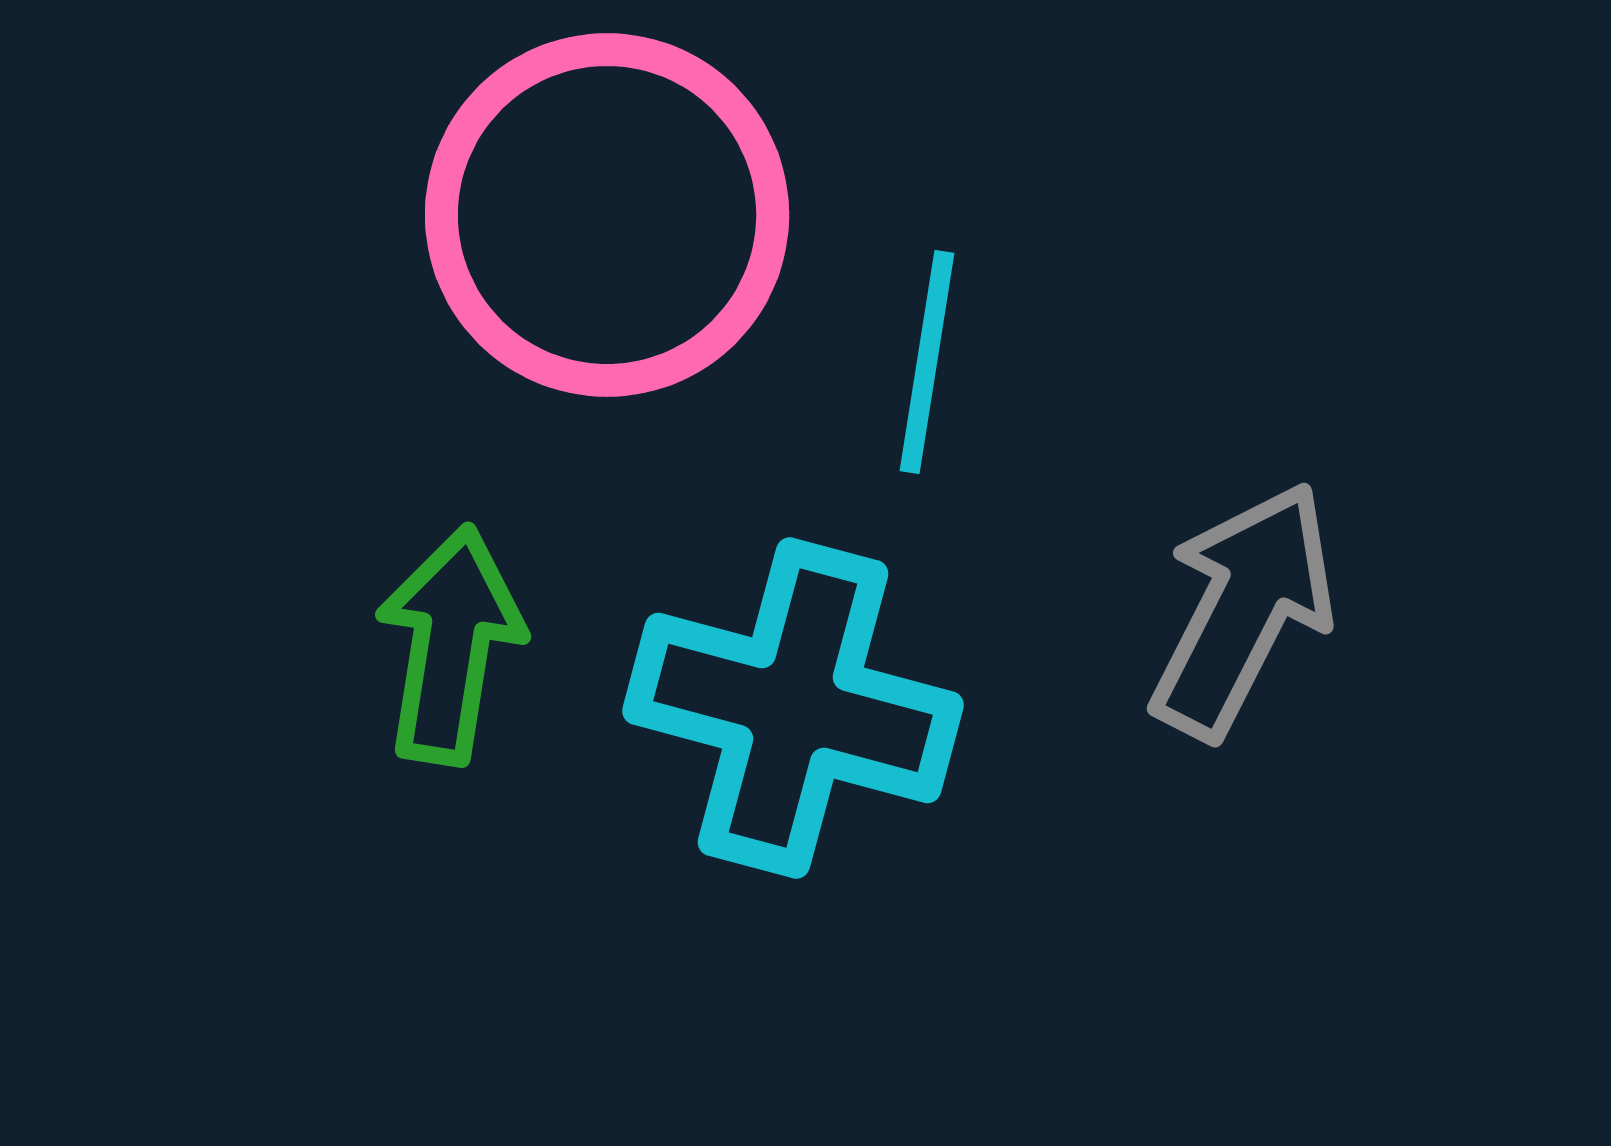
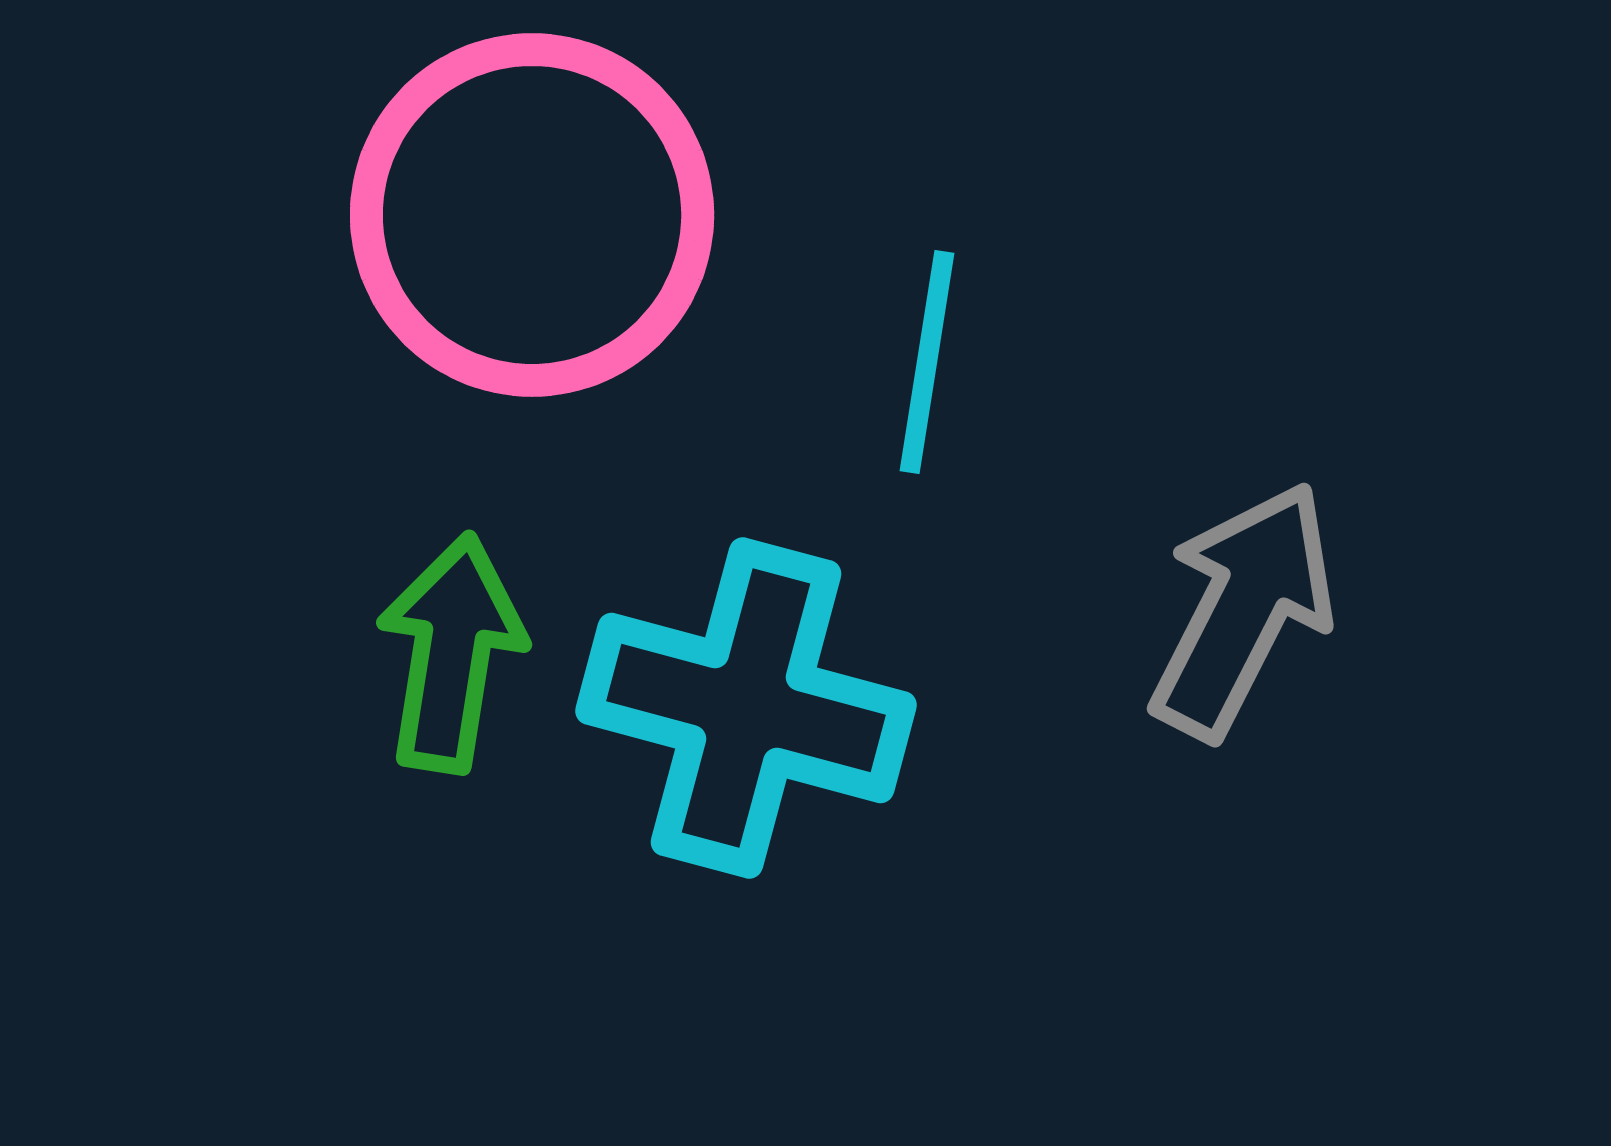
pink circle: moved 75 px left
green arrow: moved 1 px right, 8 px down
cyan cross: moved 47 px left
